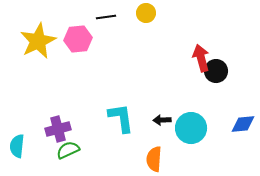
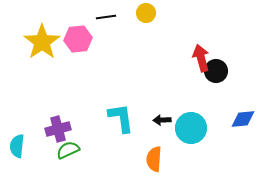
yellow star: moved 4 px right, 1 px down; rotated 9 degrees counterclockwise
blue diamond: moved 5 px up
